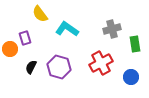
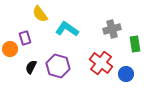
red cross: rotated 25 degrees counterclockwise
purple hexagon: moved 1 px left, 1 px up
blue circle: moved 5 px left, 3 px up
